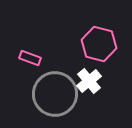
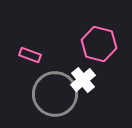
pink rectangle: moved 3 px up
white cross: moved 6 px left, 1 px up
